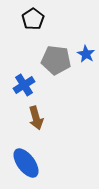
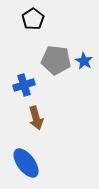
blue star: moved 2 px left, 7 px down
blue cross: rotated 15 degrees clockwise
